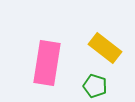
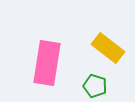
yellow rectangle: moved 3 px right
